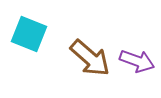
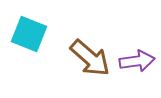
purple arrow: rotated 28 degrees counterclockwise
